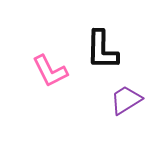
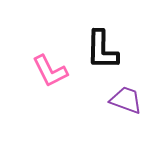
purple trapezoid: rotated 52 degrees clockwise
